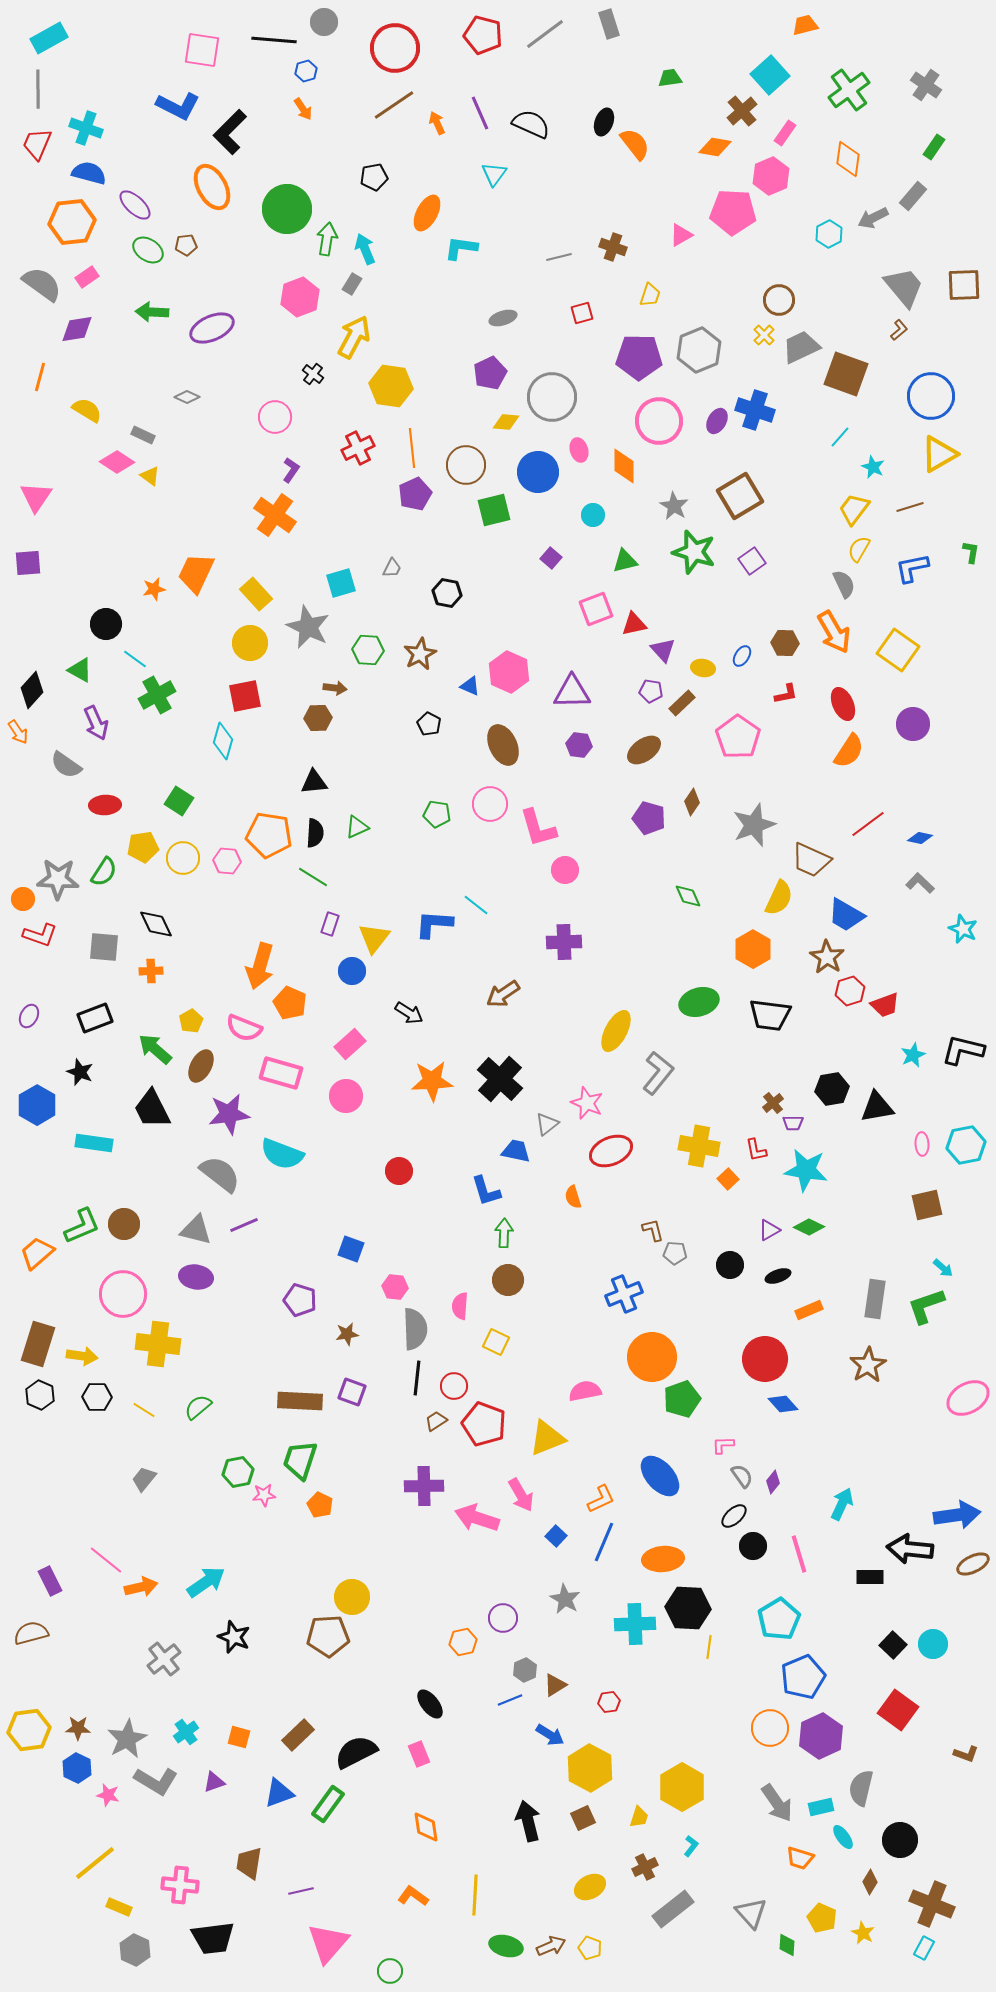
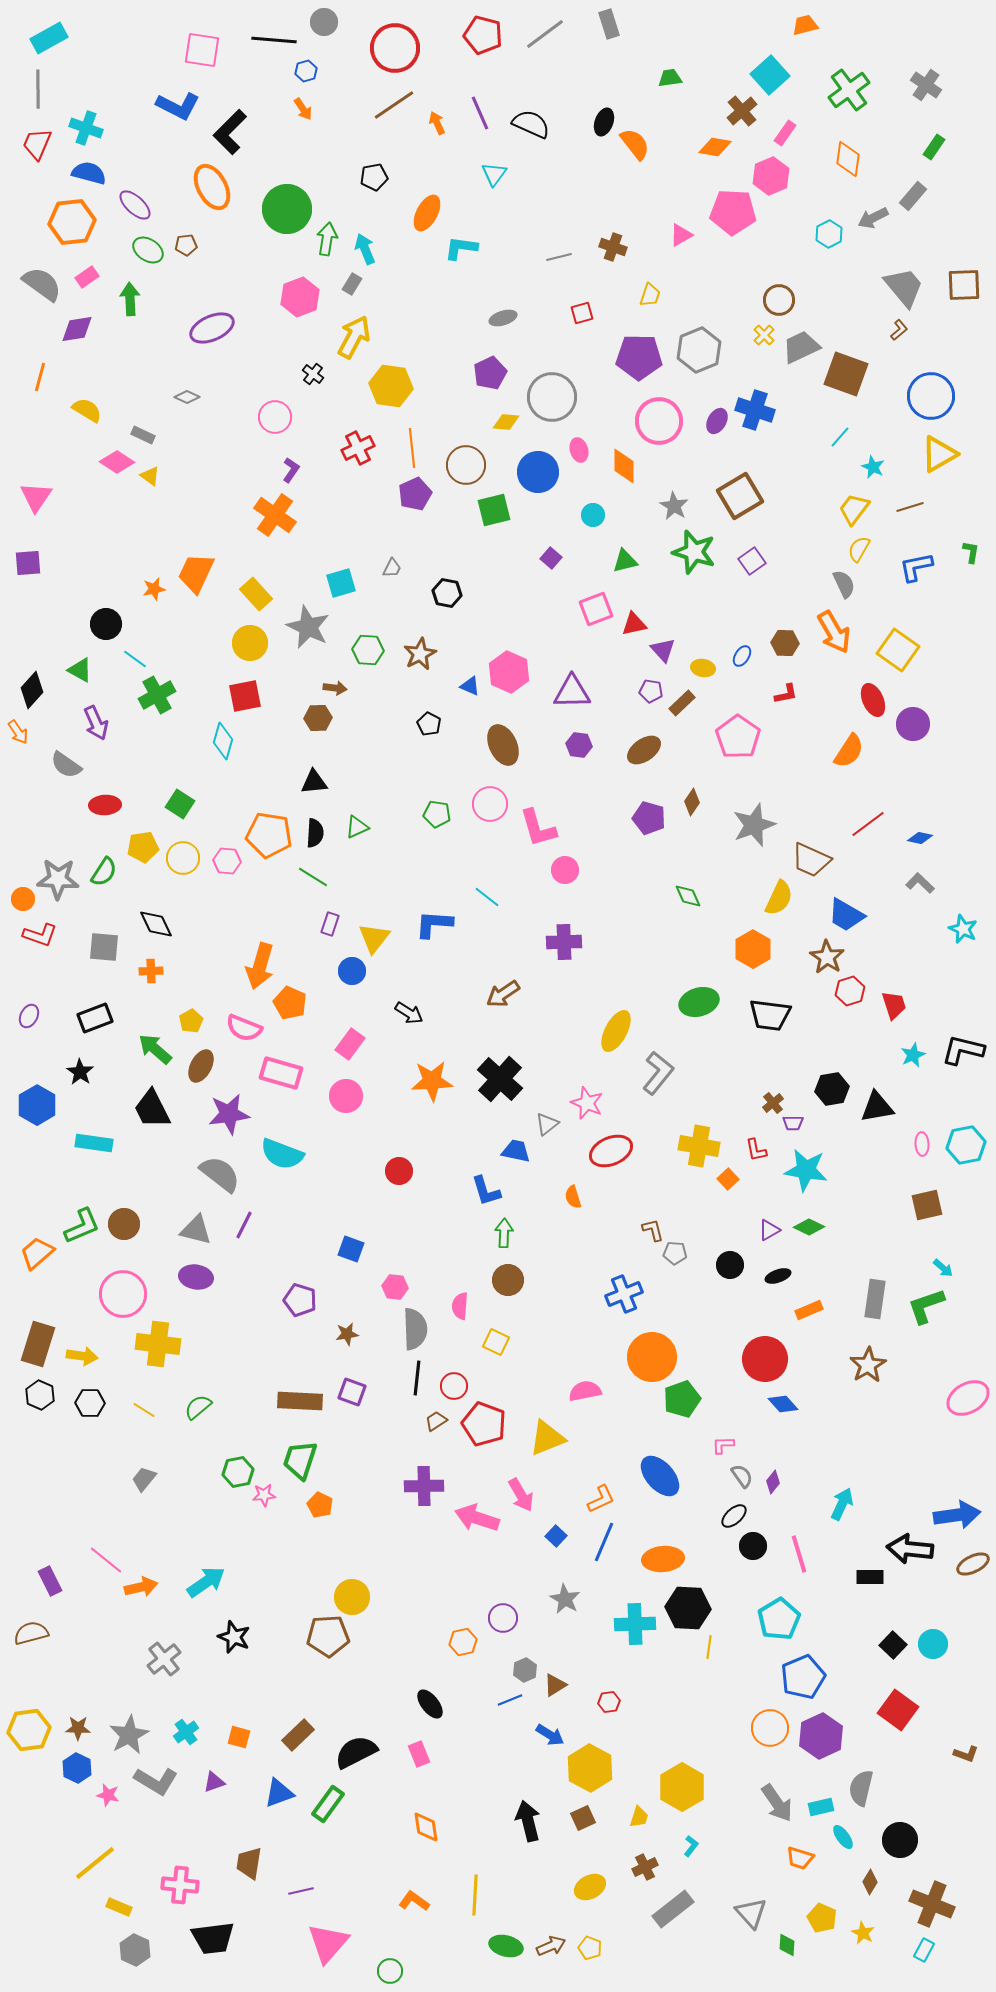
green arrow at (152, 312): moved 22 px left, 13 px up; rotated 84 degrees clockwise
blue L-shape at (912, 568): moved 4 px right, 1 px up
red ellipse at (843, 704): moved 30 px right, 4 px up
green square at (179, 801): moved 1 px right, 3 px down
cyan line at (476, 905): moved 11 px right, 8 px up
red trapezoid at (885, 1005): moved 9 px right; rotated 88 degrees counterclockwise
pink rectangle at (350, 1044): rotated 12 degrees counterclockwise
black star at (80, 1072): rotated 12 degrees clockwise
purple line at (244, 1225): rotated 40 degrees counterclockwise
black hexagon at (97, 1397): moved 7 px left, 6 px down
gray star at (127, 1739): moved 2 px right, 4 px up
orange L-shape at (413, 1896): moved 1 px right, 5 px down
cyan rectangle at (924, 1948): moved 2 px down
